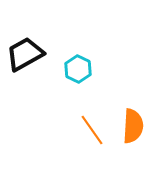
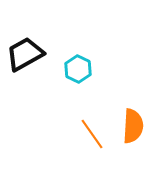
orange line: moved 4 px down
